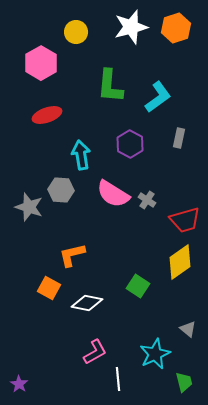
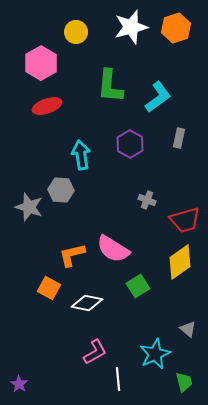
red ellipse: moved 9 px up
pink semicircle: moved 55 px down
gray cross: rotated 12 degrees counterclockwise
green square: rotated 25 degrees clockwise
